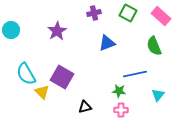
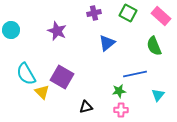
purple star: rotated 18 degrees counterclockwise
blue triangle: rotated 18 degrees counterclockwise
green star: rotated 16 degrees counterclockwise
black triangle: moved 1 px right
